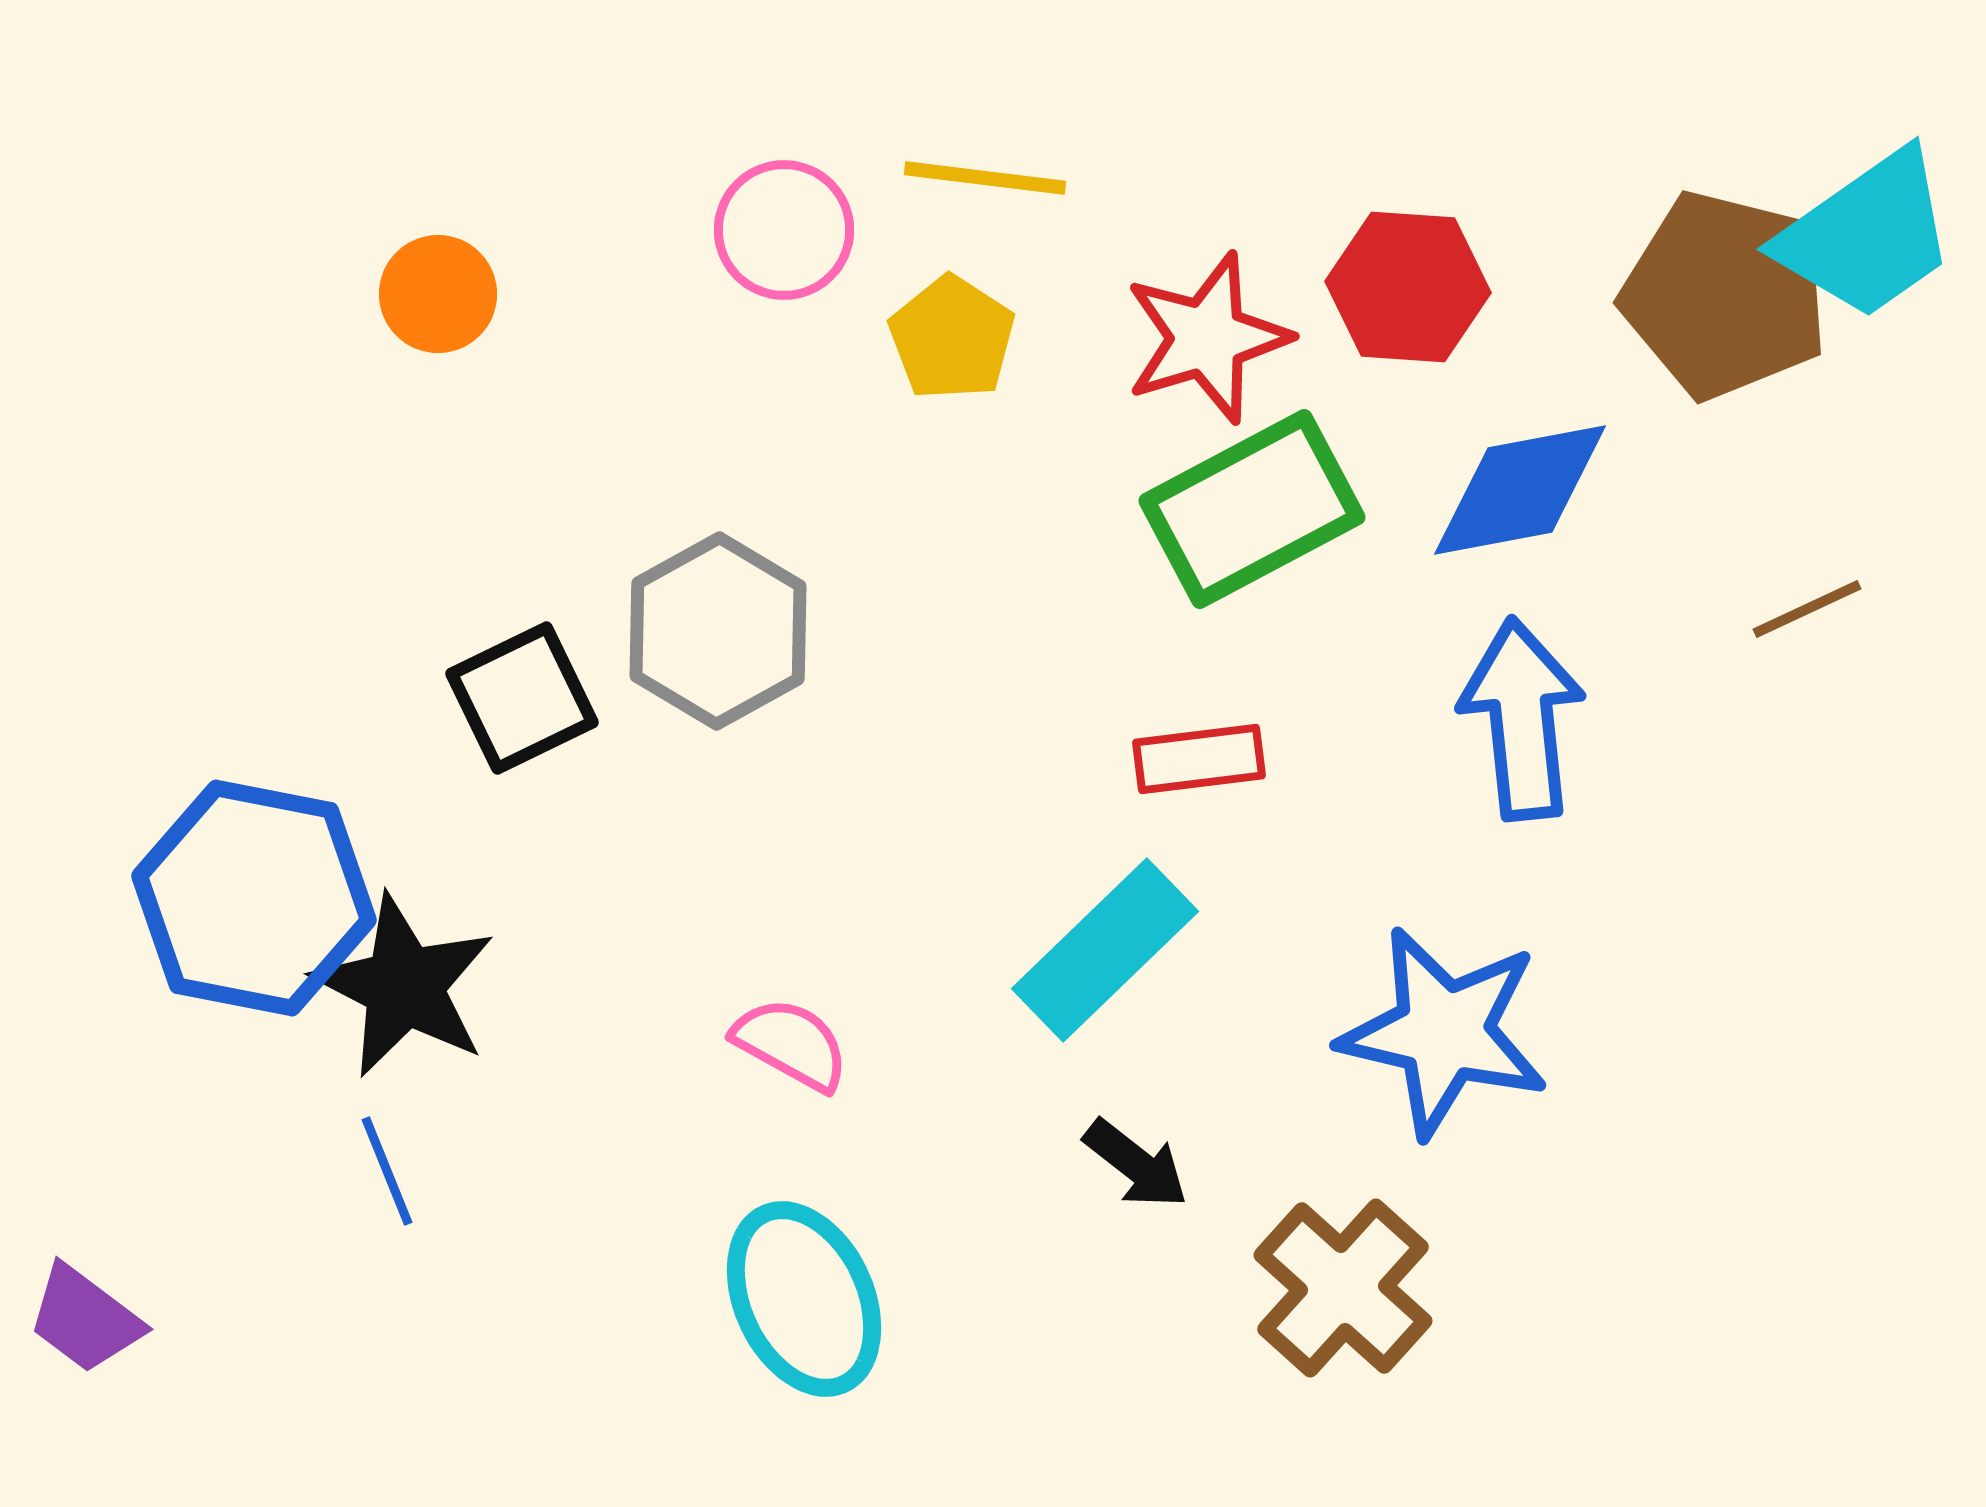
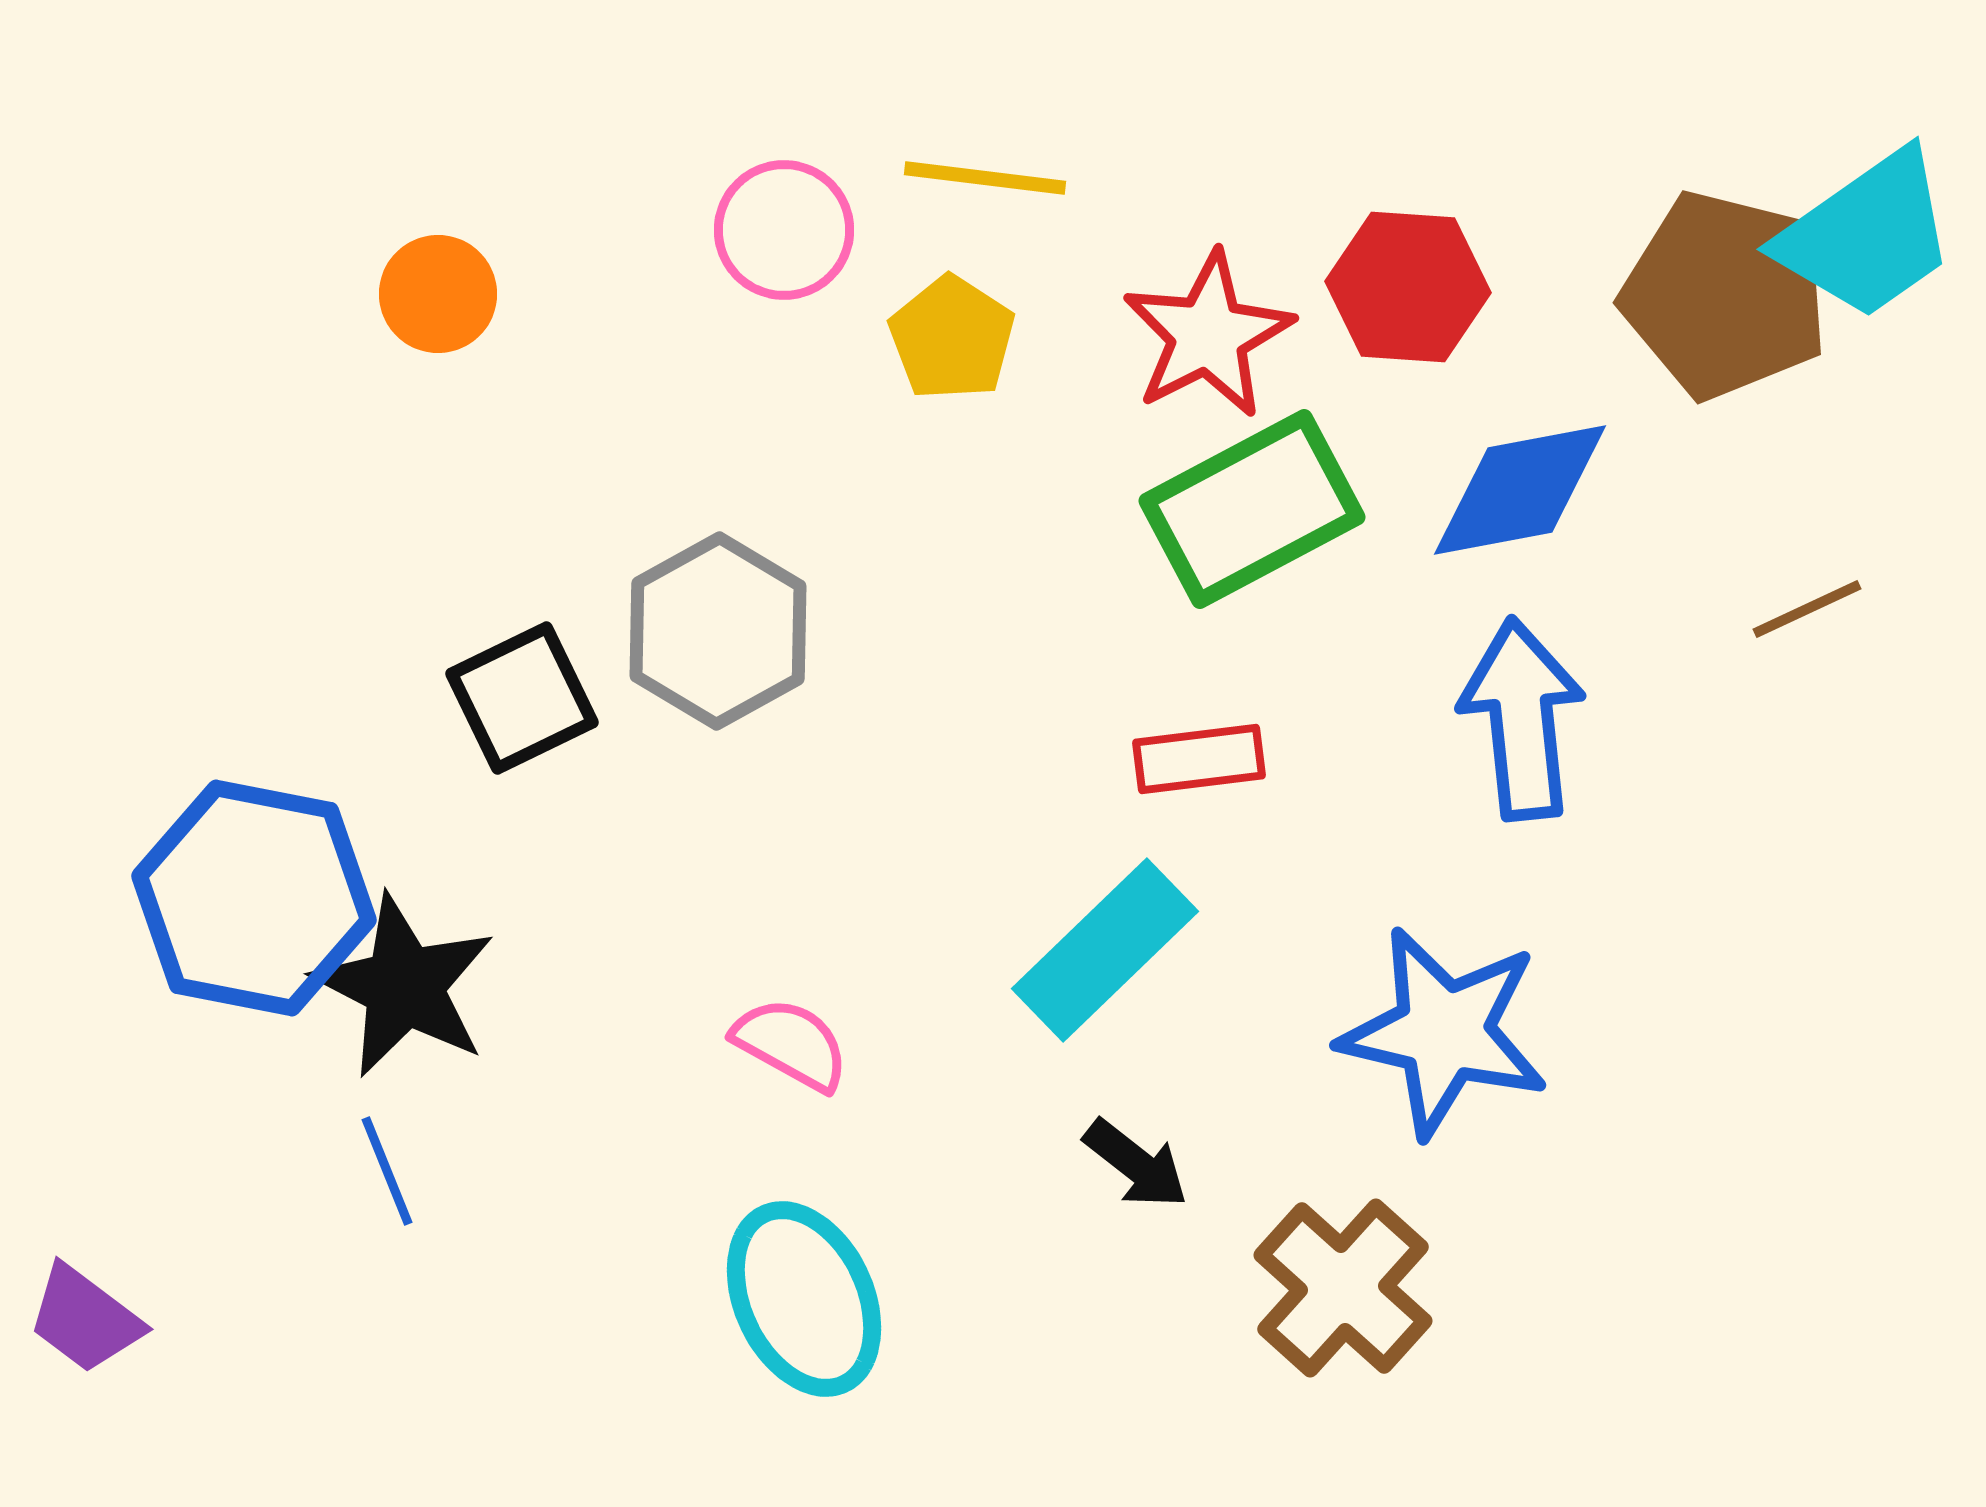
red star: moved 1 px right, 3 px up; rotated 10 degrees counterclockwise
